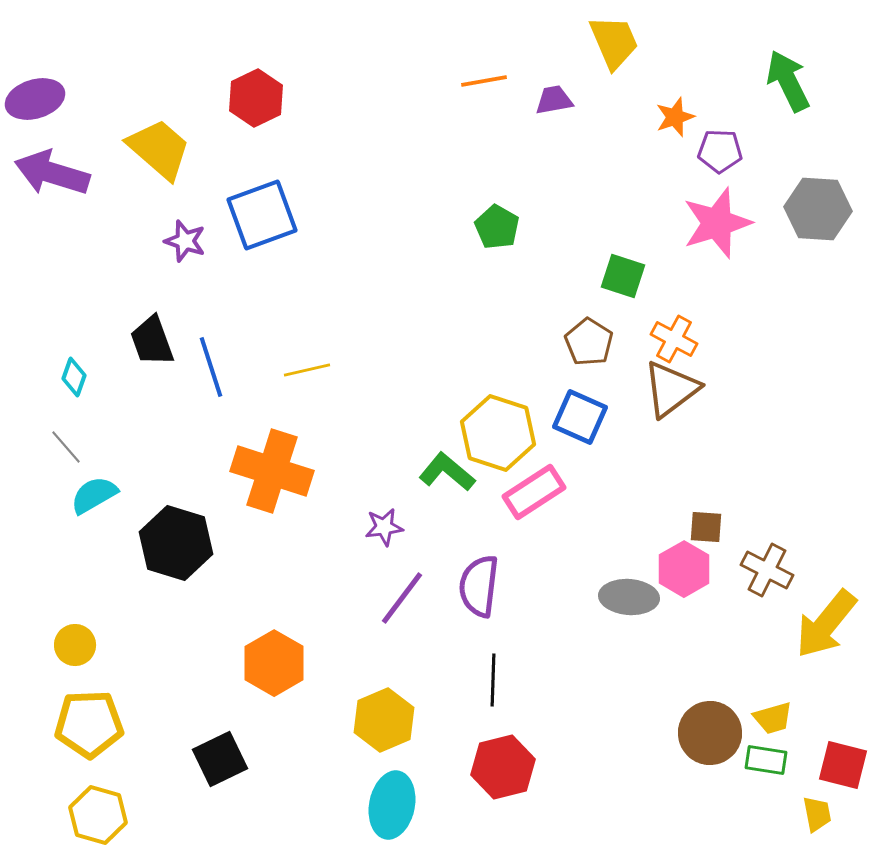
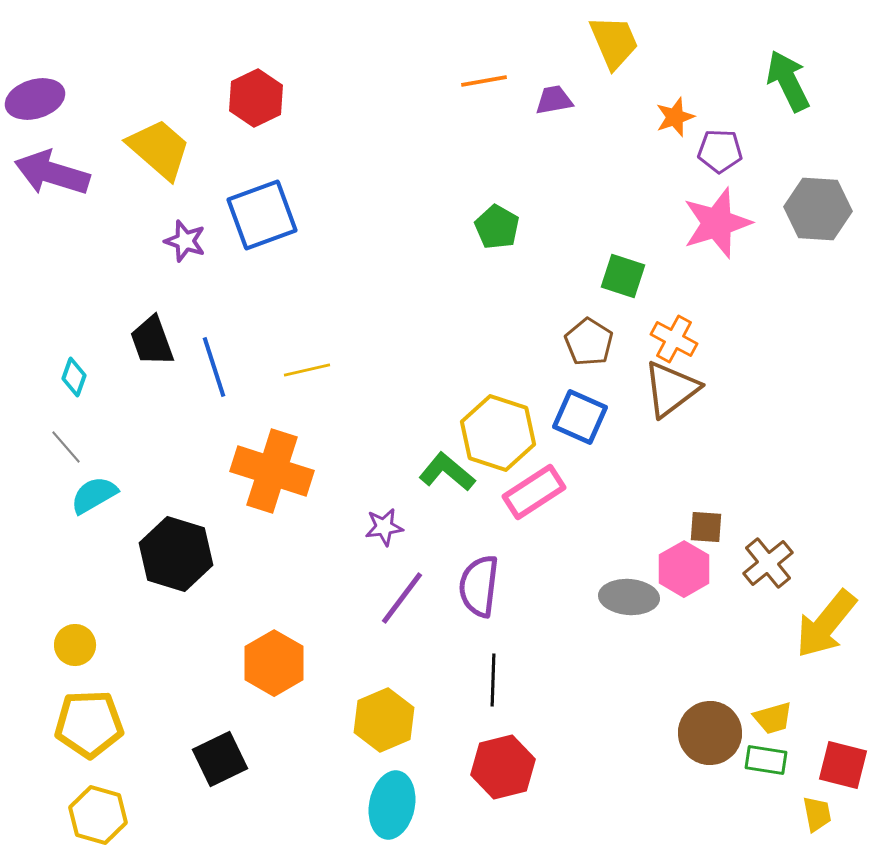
blue line at (211, 367): moved 3 px right
black hexagon at (176, 543): moved 11 px down
brown cross at (767, 570): moved 1 px right, 7 px up; rotated 24 degrees clockwise
